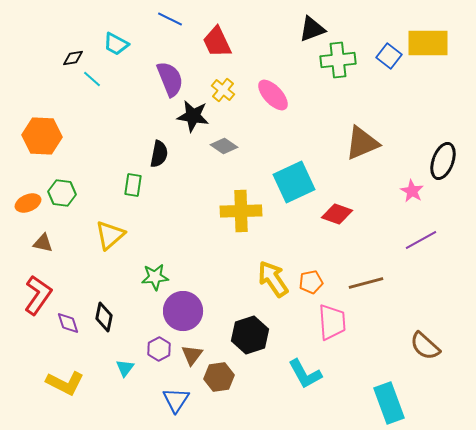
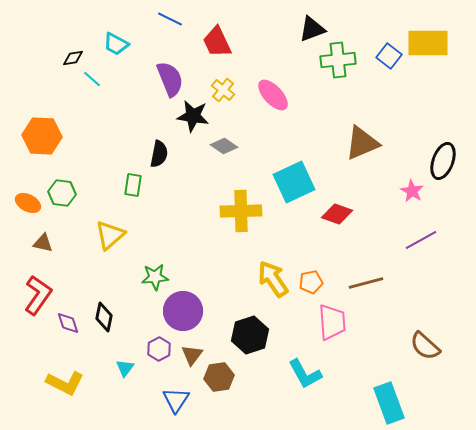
orange ellipse at (28, 203): rotated 50 degrees clockwise
